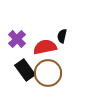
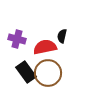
purple cross: rotated 30 degrees counterclockwise
black rectangle: moved 1 px right, 2 px down
